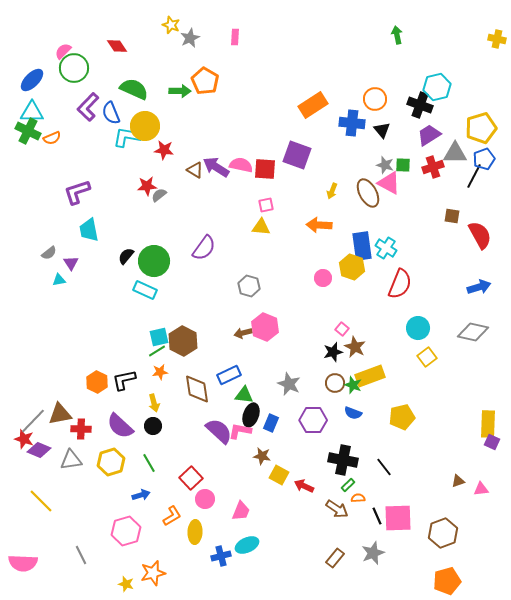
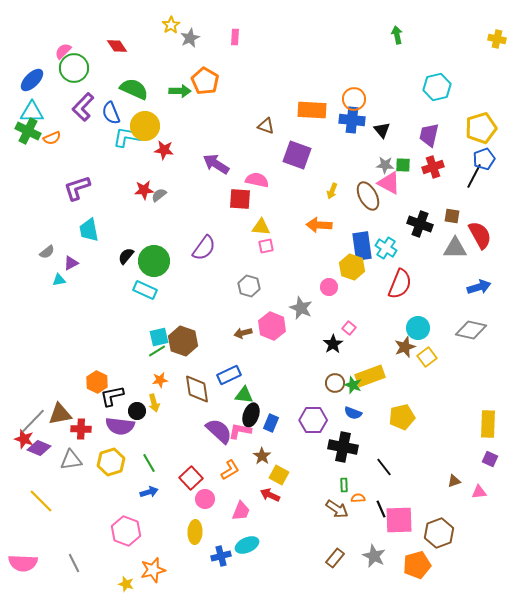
yellow star at (171, 25): rotated 18 degrees clockwise
orange circle at (375, 99): moved 21 px left
orange rectangle at (313, 105): moved 1 px left, 5 px down; rotated 36 degrees clockwise
black cross at (420, 105): moved 119 px down
purple L-shape at (88, 107): moved 5 px left
blue cross at (352, 123): moved 3 px up
purple trapezoid at (429, 135): rotated 45 degrees counterclockwise
gray triangle at (455, 153): moved 95 px down
pink semicircle at (241, 165): moved 16 px right, 15 px down
gray star at (385, 165): rotated 12 degrees counterclockwise
purple arrow at (216, 167): moved 3 px up
red square at (265, 169): moved 25 px left, 30 px down
brown triangle at (195, 170): moved 71 px right, 44 px up; rotated 12 degrees counterclockwise
red star at (147, 186): moved 3 px left, 4 px down
purple L-shape at (77, 192): moved 4 px up
brown ellipse at (368, 193): moved 3 px down
pink square at (266, 205): moved 41 px down
gray semicircle at (49, 253): moved 2 px left, 1 px up
purple triangle at (71, 263): rotated 35 degrees clockwise
pink circle at (323, 278): moved 6 px right, 9 px down
pink hexagon at (265, 327): moved 7 px right, 1 px up
pink square at (342, 329): moved 7 px right, 1 px up
gray diamond at (473, 332): moved 2 px left, 2 px up
brown hexagon at (183, 341): rotated 8 degrees counterclockwise
brown star at (355, 347): moved 50 px right; rotated 25 degrees clockwise
black star at (333, 352): moved 8 px up; rotated 18 degrees counterclockwise
orange star at (160, 372): moved 8 px down
black L-shape at (124, 380): moved 12 px left, 16 px down
gray star at (289, 384): moved 12 px right, 76 px up
purple semicircle at (120, 426): rotated 36 degrees counterclockwise
black circle at (153, 426): moved 16 px left, 15 px up
purple square at (492, 442): moved 2 px left, 17 px down
purple diamond at (39, 450): moved 2 px up
brown star at (262, 456): rotated 24 degrees clockwise
black cross at (343, 460): moved 13 px up
brown triangle at (458, 481): moved 4 px left
green rectangle at (348, 485): moved 4 px left; rotated 48 degrees counterclockwise
red arrow at (304, 486): moved 34 px left, 9 px down
pink triangle at (481, 489): moved 2 px left, 3 px down
blue arrow at (141, 495): moved 8 px right, 3 px up
orange L-shape at (172, 516): moved 58 px right, 46 px up
black line at (377, 516): moved 4 px right, 7 px up
pink square at (398, 518): moved 1 px right, 2 px down
pink hexagon at (126, 531): rotated 24 degrees counterclockwise
brown hexagon at (443, 533): moved 4 px left
gray star at (373, 553): moved 1 px right, 3 px down; rotated 25 degrees counterclockwise
gray line at (81, 555): moved 7 px left, 8 px down
orange star at (153, 573): moved 3 px up
orange pentagon at (447, 581): moved 30 px left, 16 px up
